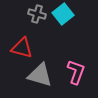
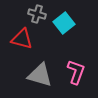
cyan square: moved 1 px right, 9 px down
red triangle: moved 9 px up
